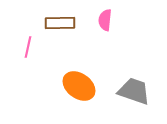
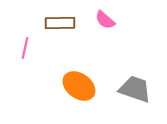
pink semicircle: rotated 55 degrees counterclockwise
pink line: moved 3 px left, 1 px down
gray trapezoid: moved 1 px right, 2 px up
